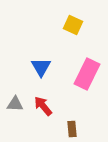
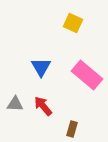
yellow square: moved 2 px up
pink rectangle: moved 1 px down; rotated 76 degrees counterclockwise
brown rectangle: rotated 21 degrees clockwise
